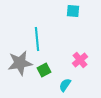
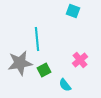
cyan square: rotated 16 degrees clockwise
cyan semicircle: rotated 72 degrees counterclockwise
